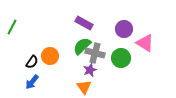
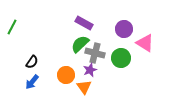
green semicircle: moved 2 px left, 2 px up
orange circle: moved 16 px right, 19 px down
